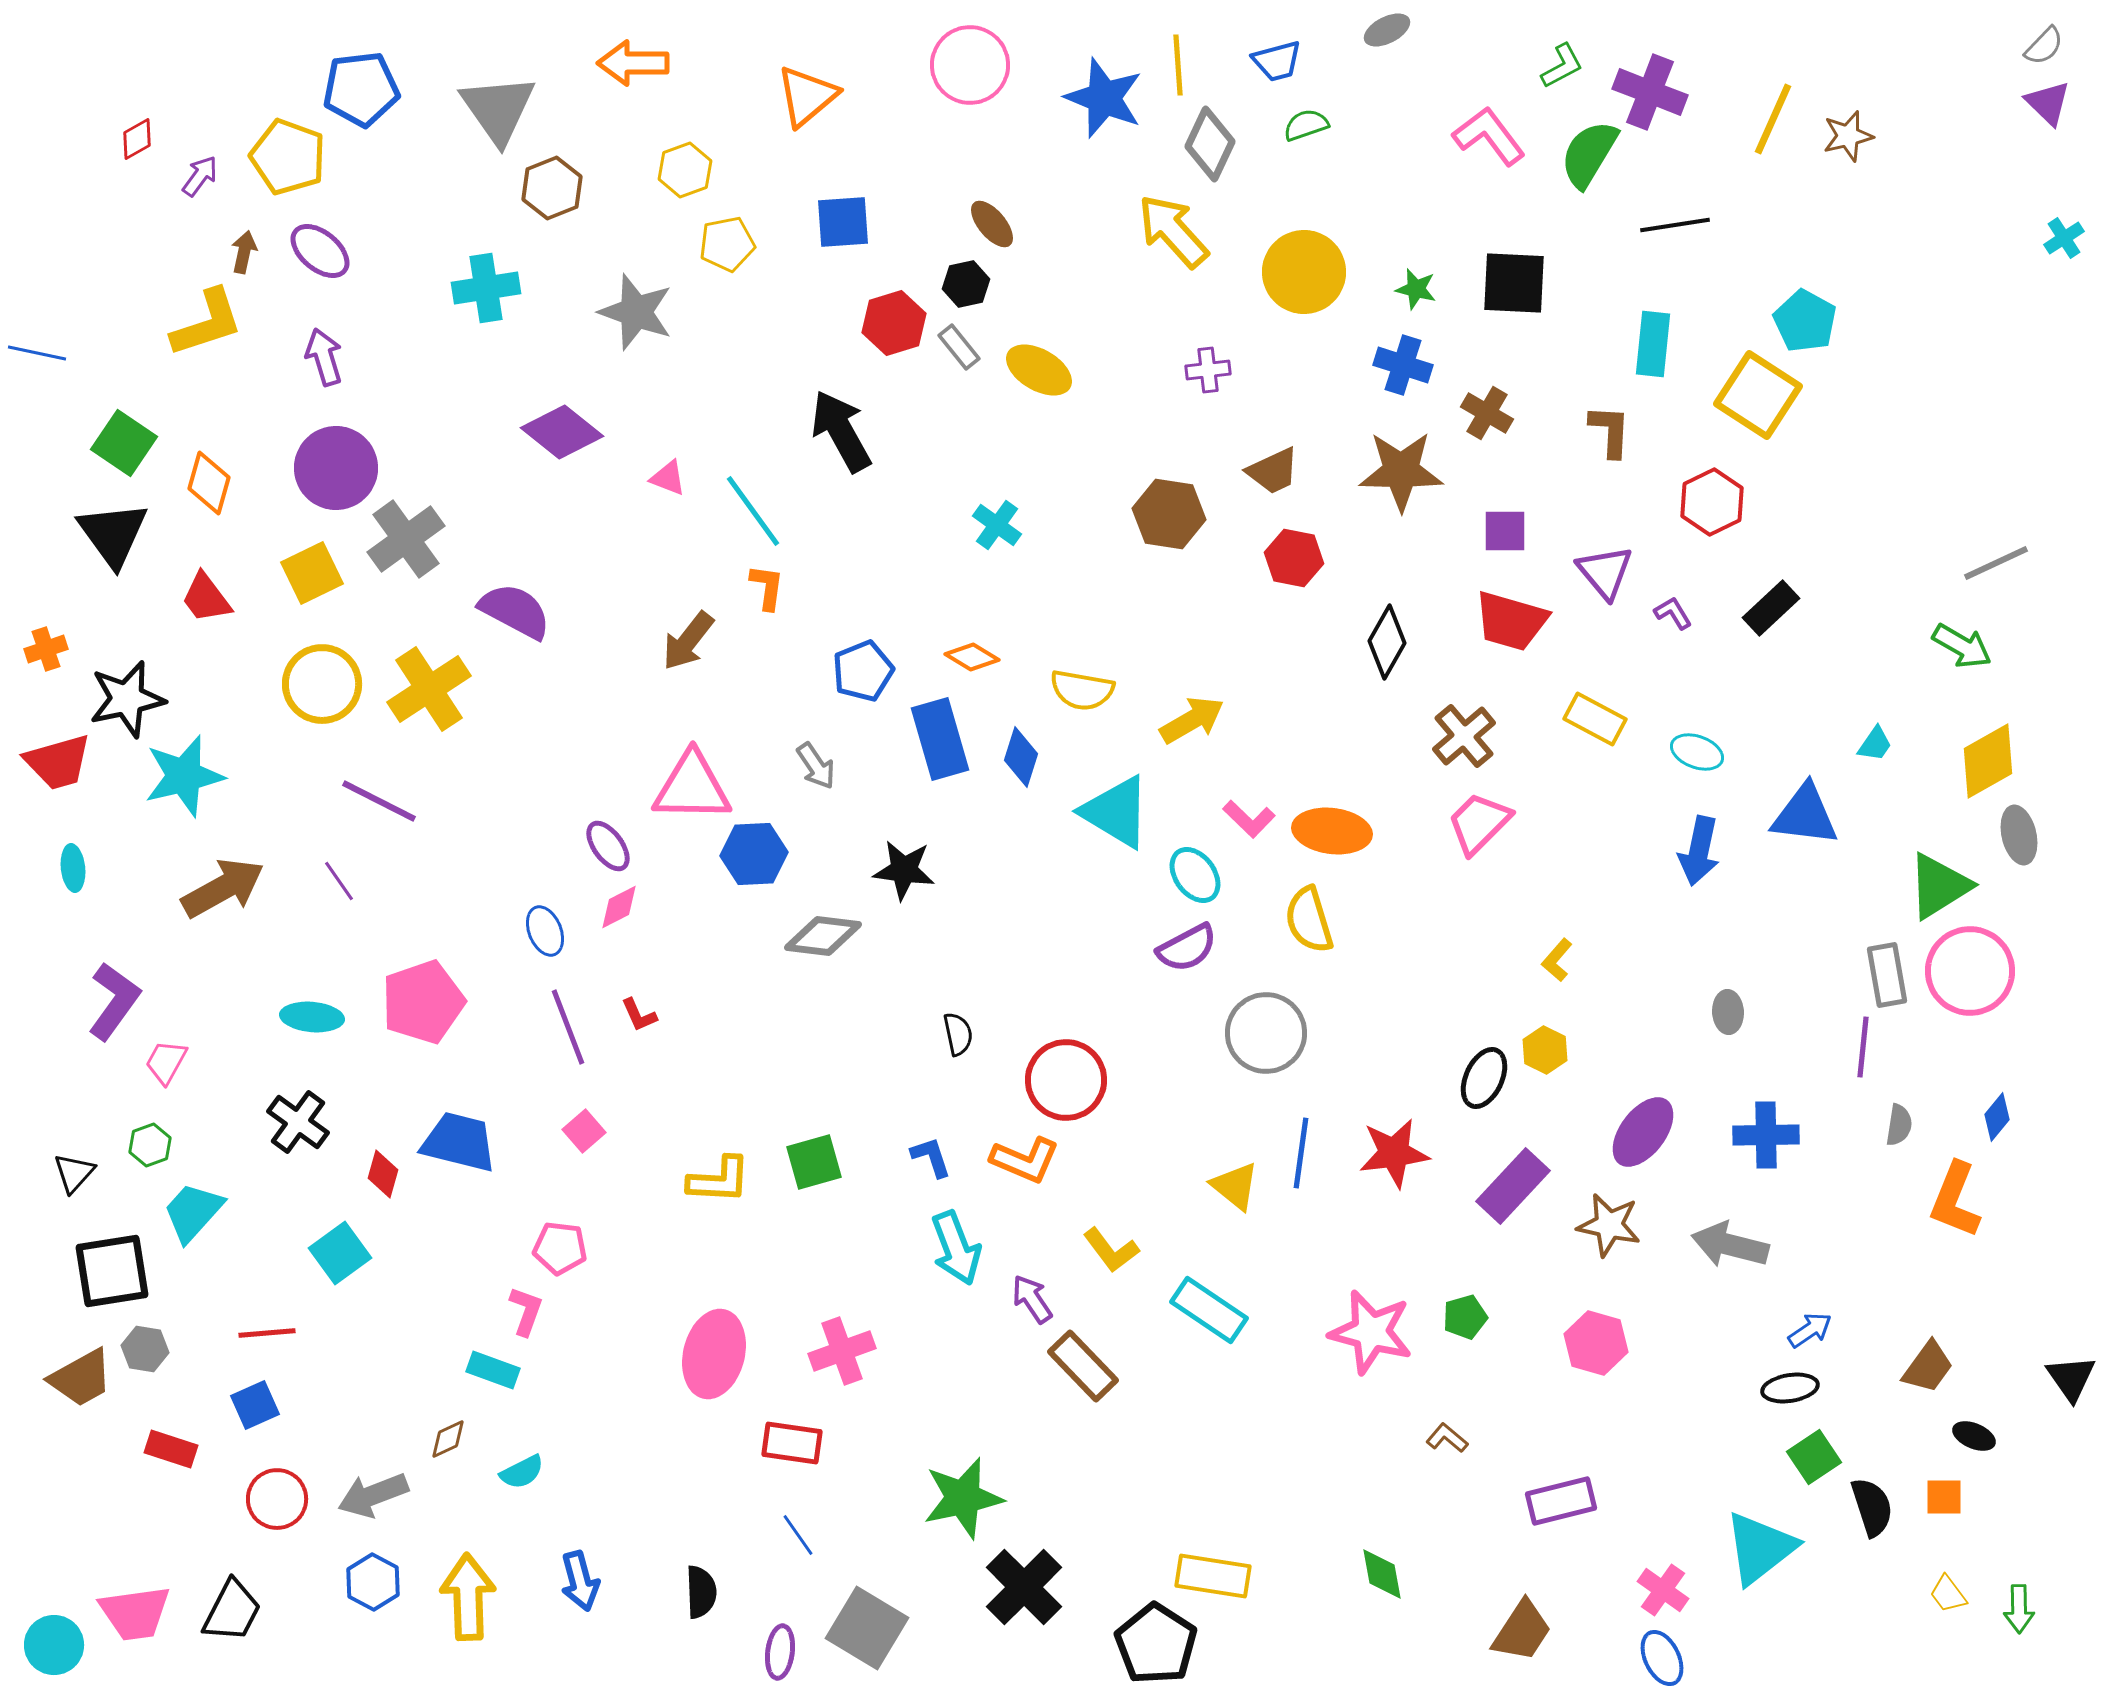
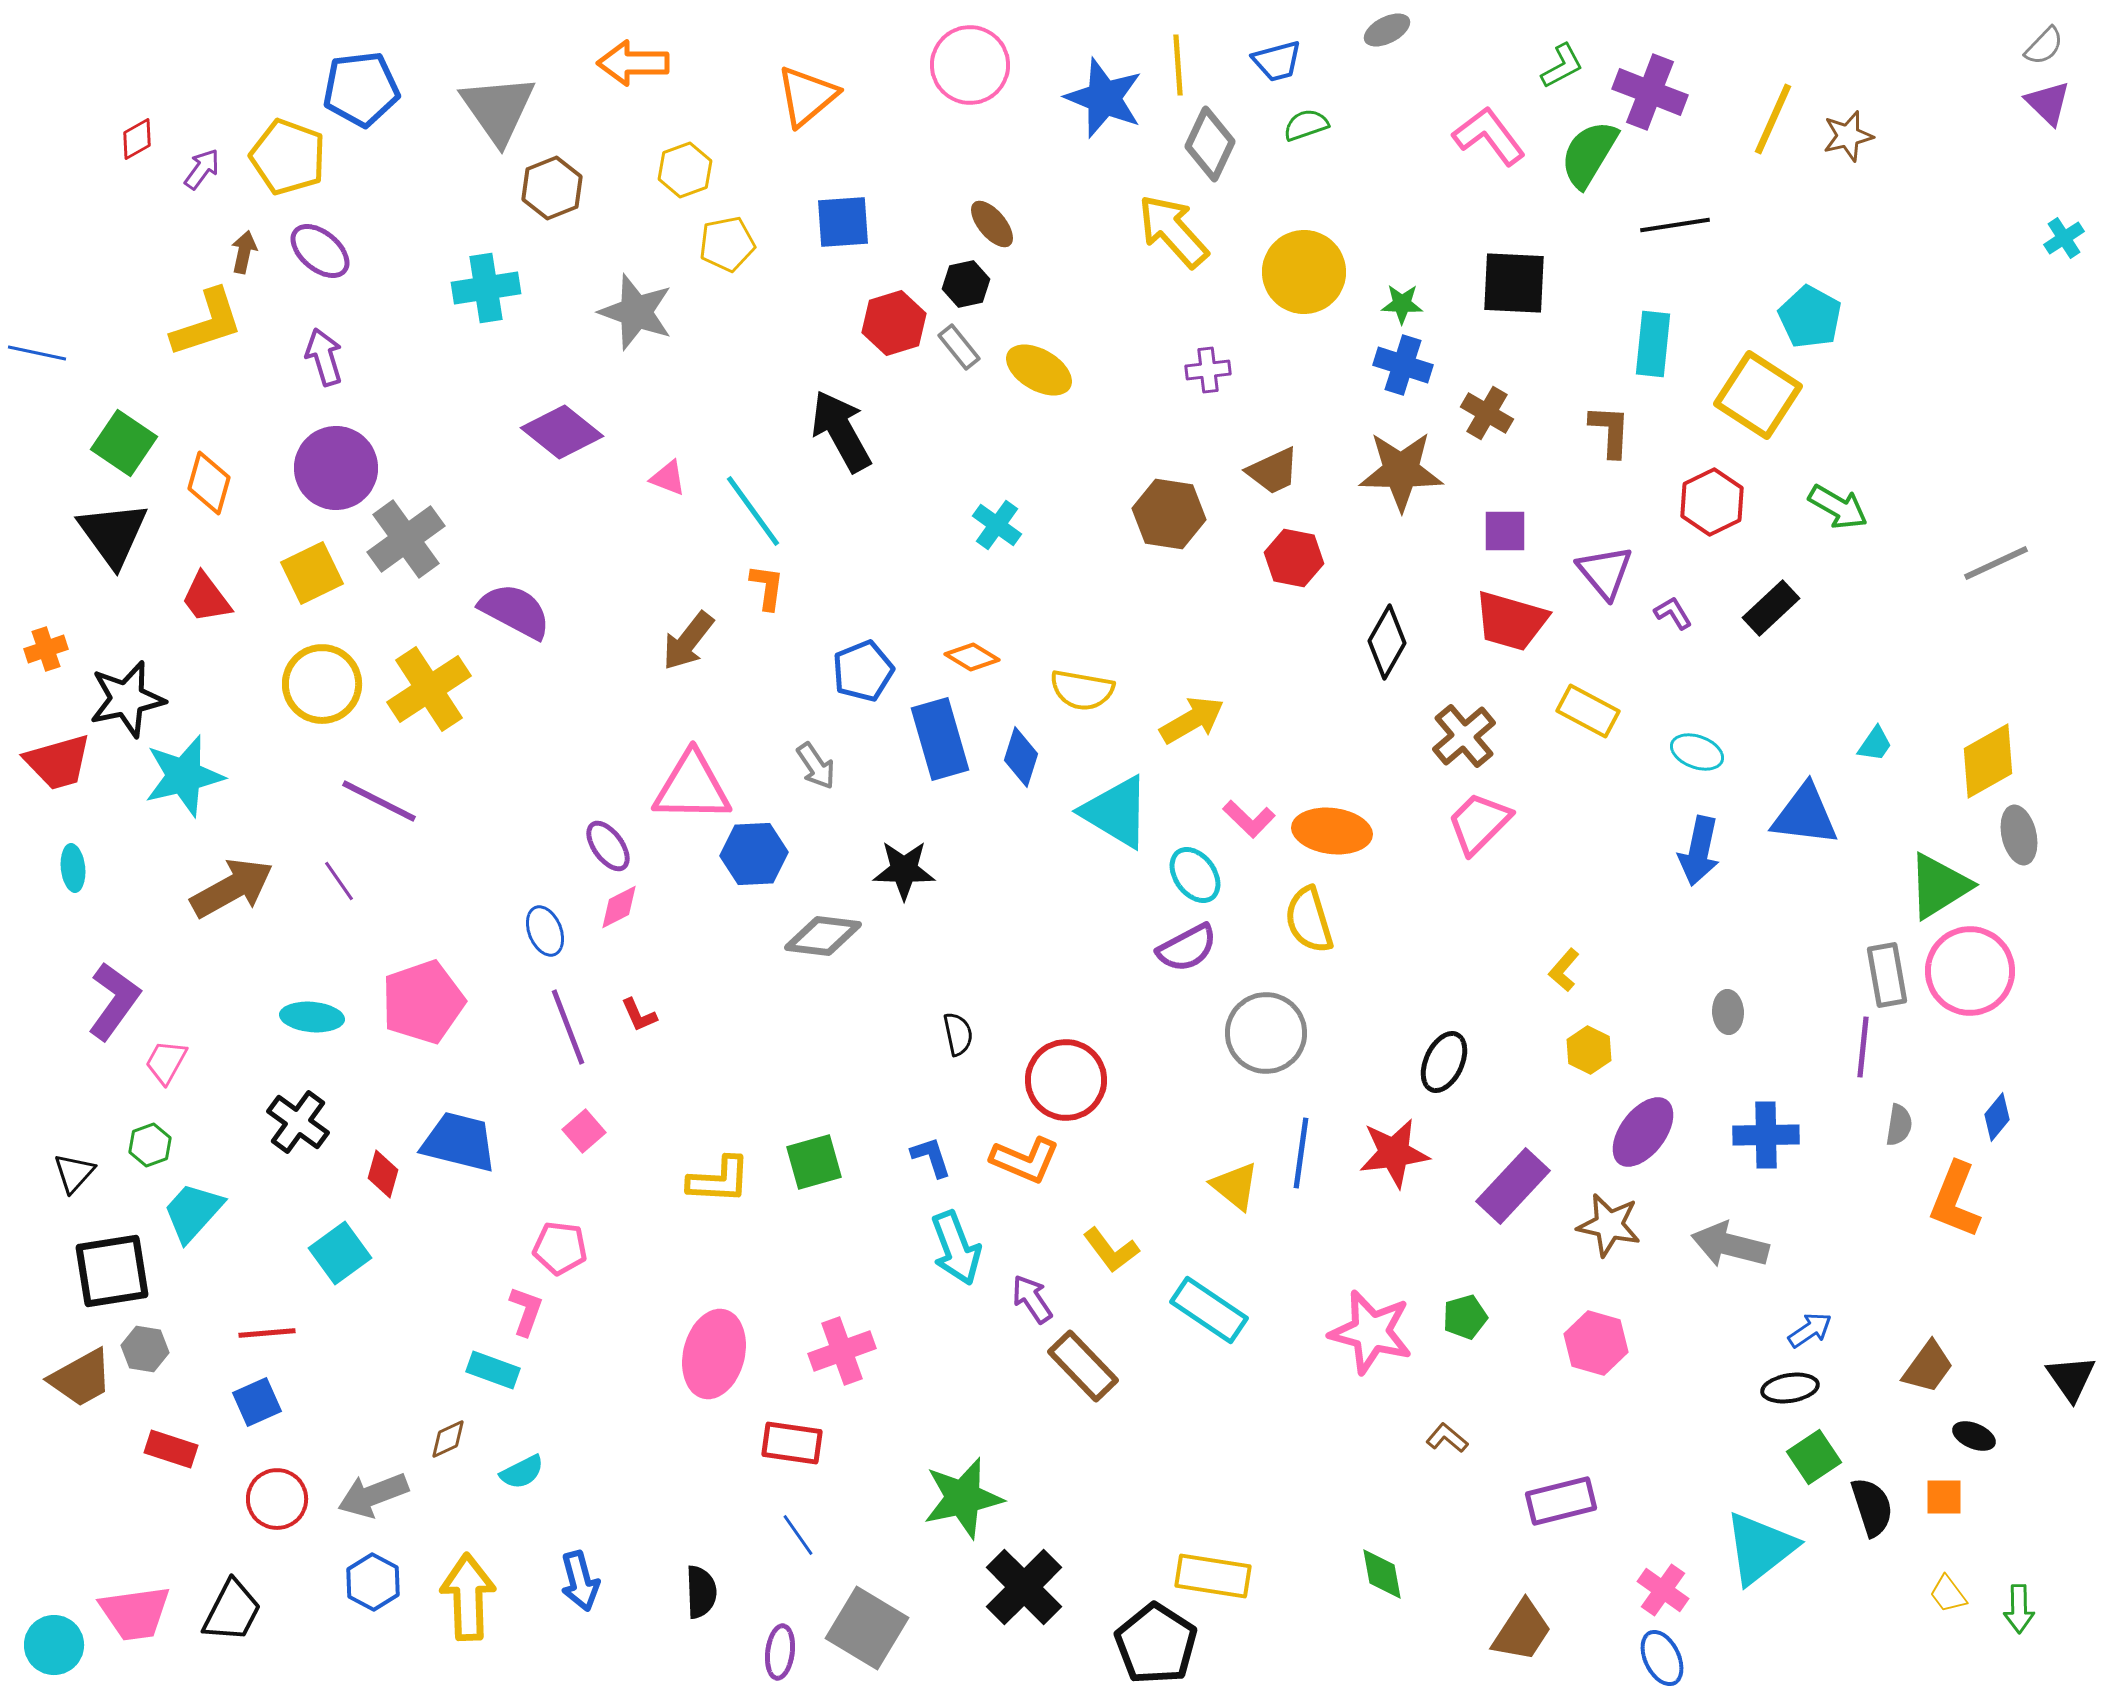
purple arrow at (200, 176): moved 2 px right, 7 px up
green star at (1416, 289): moved 14 px left, 15 px down; rotated 12 degrees counterclockwise
cyan pentagon at (1805, 321): moved 5 px right, 4 px up
green arrow at (1962, 646): moved 124 px left, 139 px up
yellow rectangle at (1595, 719): moved 7 px left, 8 px up
black star at (904, 870): rotated 6 degrees counterclockwise
brown arrow at (223, 888): moved 9 px right
yellow L-shape at (1557, 960): moved 7 px right, 10 px down
yellow hexagon at (1545, 1050): moved 44 px right
black ellipse at (1484, 1078): moved 40 px left, 16 px up
blue square at (255, 1405): moved 2 px right, 3 px up
